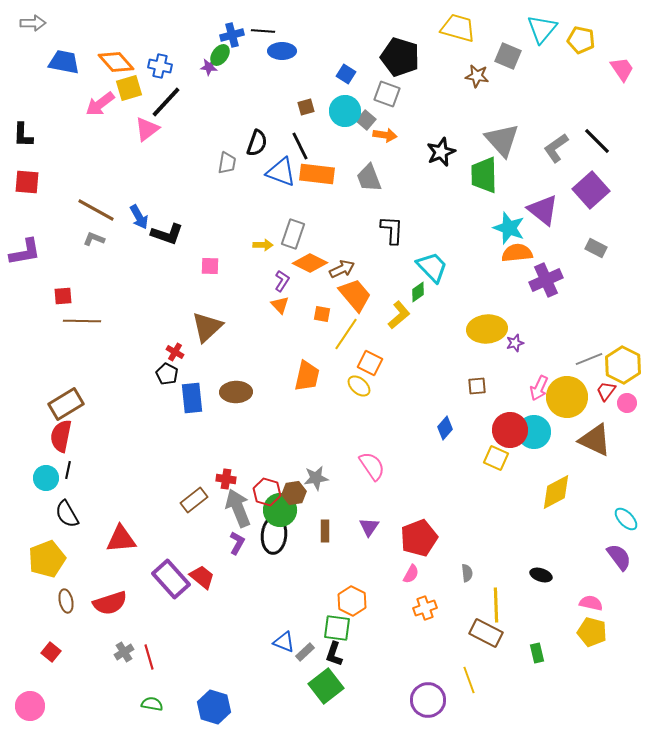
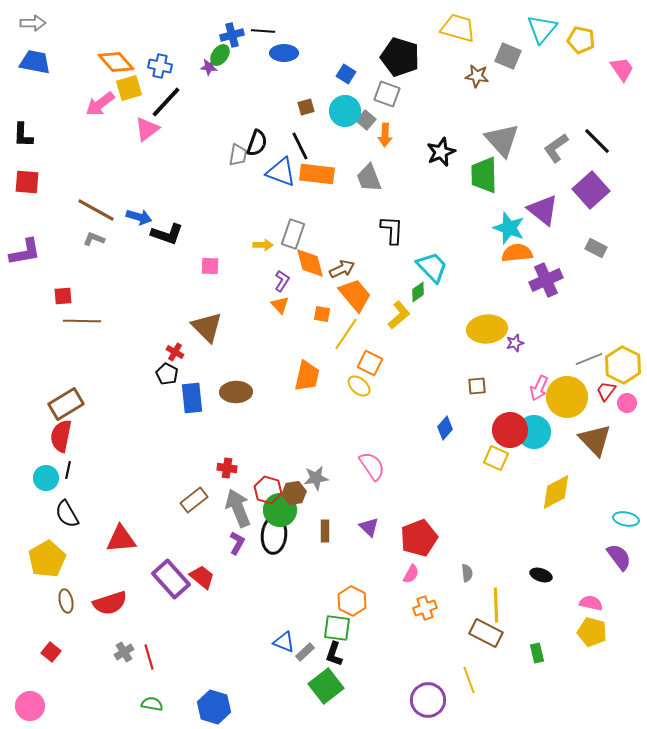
blue ellipse at (282, 51): moved 2 px right, 2 px down
blue trapezoid at (64, 62): moved 29 px left
orange arrow at (385, 135): rotated 85 degrees clockwise
gray trapezoid at (227, 163): moved 11 px right, 8 px up
blue arrow at (139, 217): rotated 45 degrees counterclockwise
orange diamond at (310, 263): rotated 48 degrees clockwise
brown triangle at (207, 327): rotated 32 degrees counterclockwise
brown triangle at (595, 440): rotated 21 degrees clockwise
red cross at (226, 479): moved 1 px right, 11 px up
red hexagon at (267, 492): moved 1 px right, 2 px up
cyan ellipse at (626, 519): rotated 35 degrees counterclockwise
purple triangle at (369, 527): rotated 20 degrees counterclockwise
yellow pentagon at (47, 559): rotated 9 degrees counterclockwise
